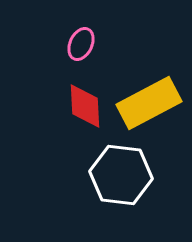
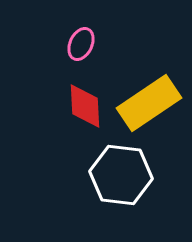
yellow rectangle: rotated 6 degrees counterclockwise
